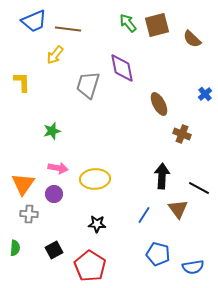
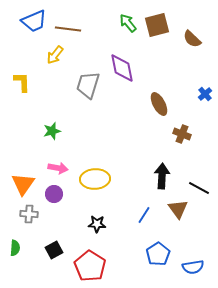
blue pentagon: rotated 25 degrees clockwise
